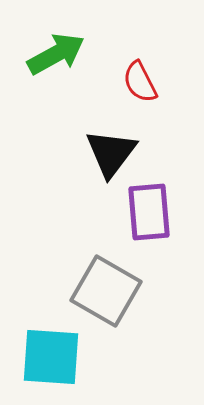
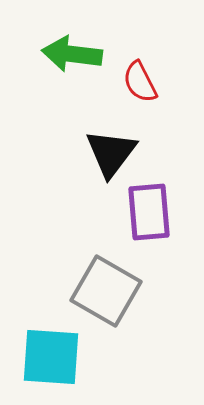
green arrow: moved 16 px right; rotated 144 degrees counterclockwise
